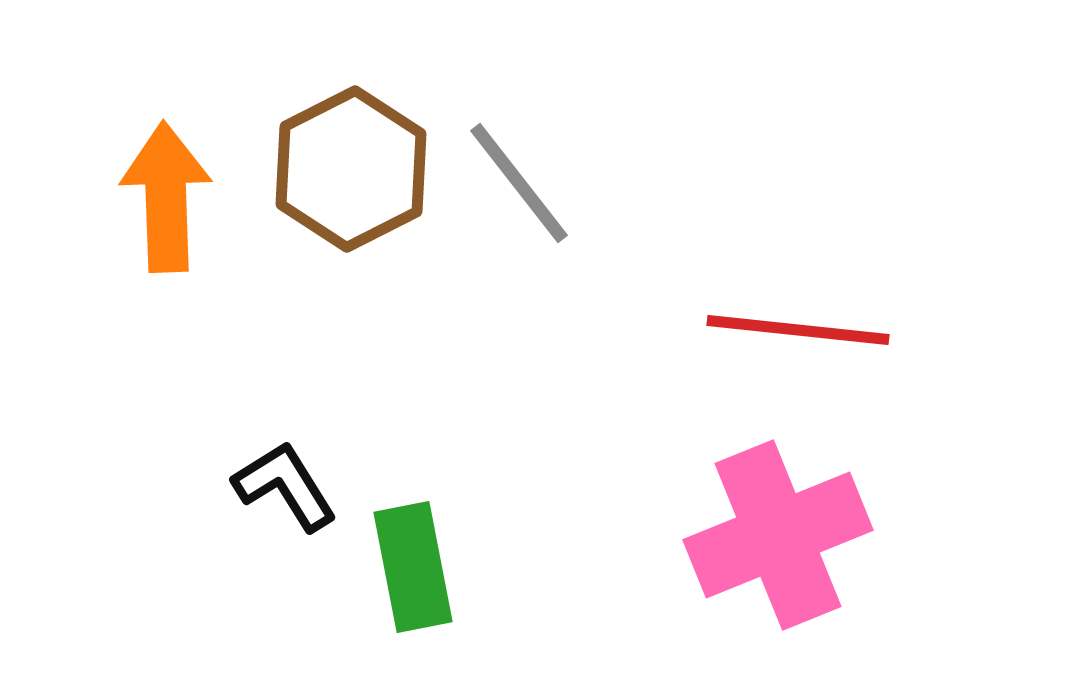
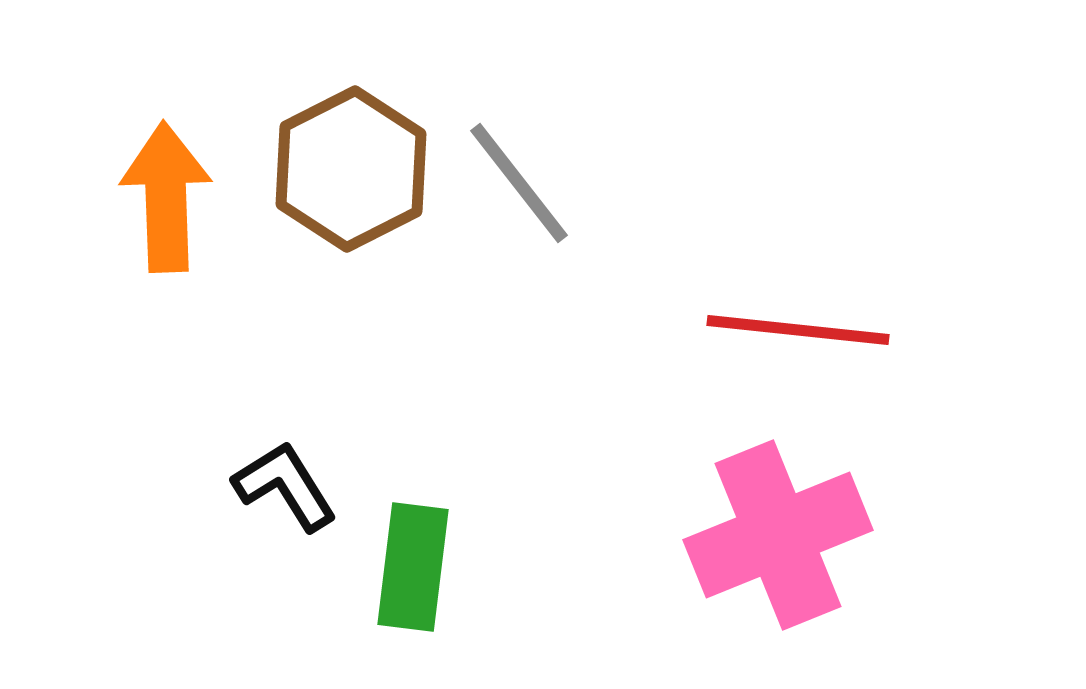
green rectangle: rotated 18 degrees clockwise
